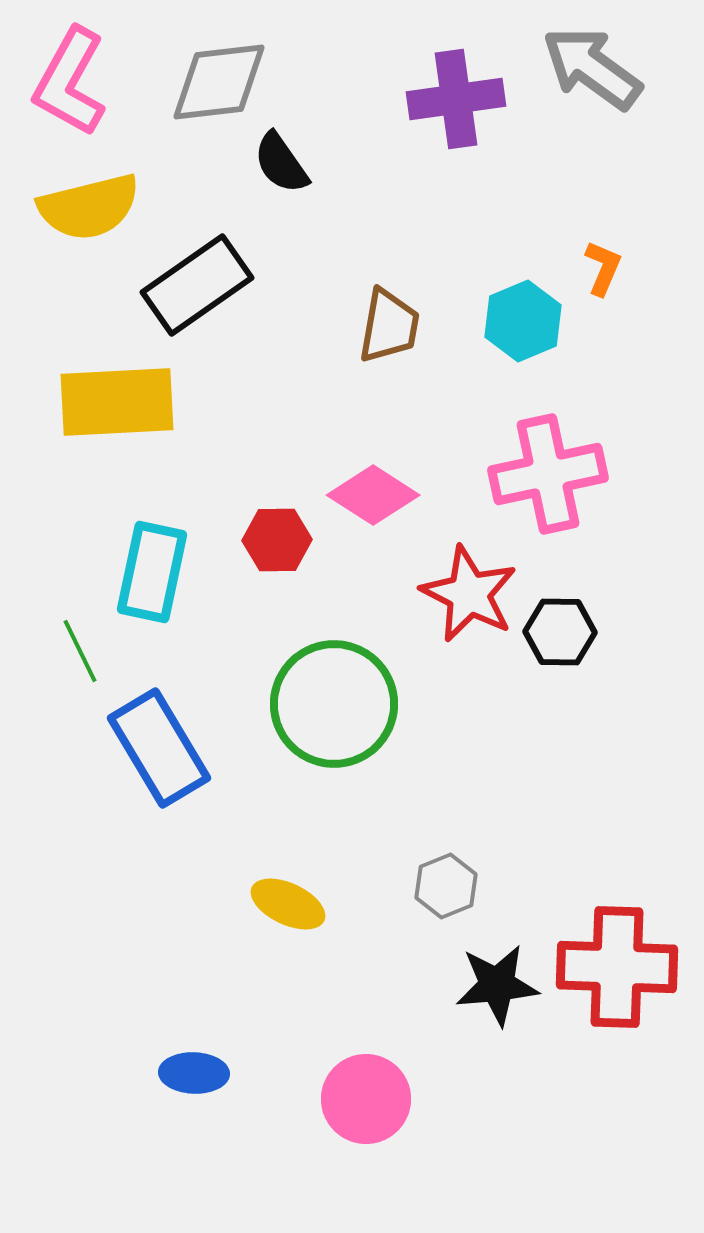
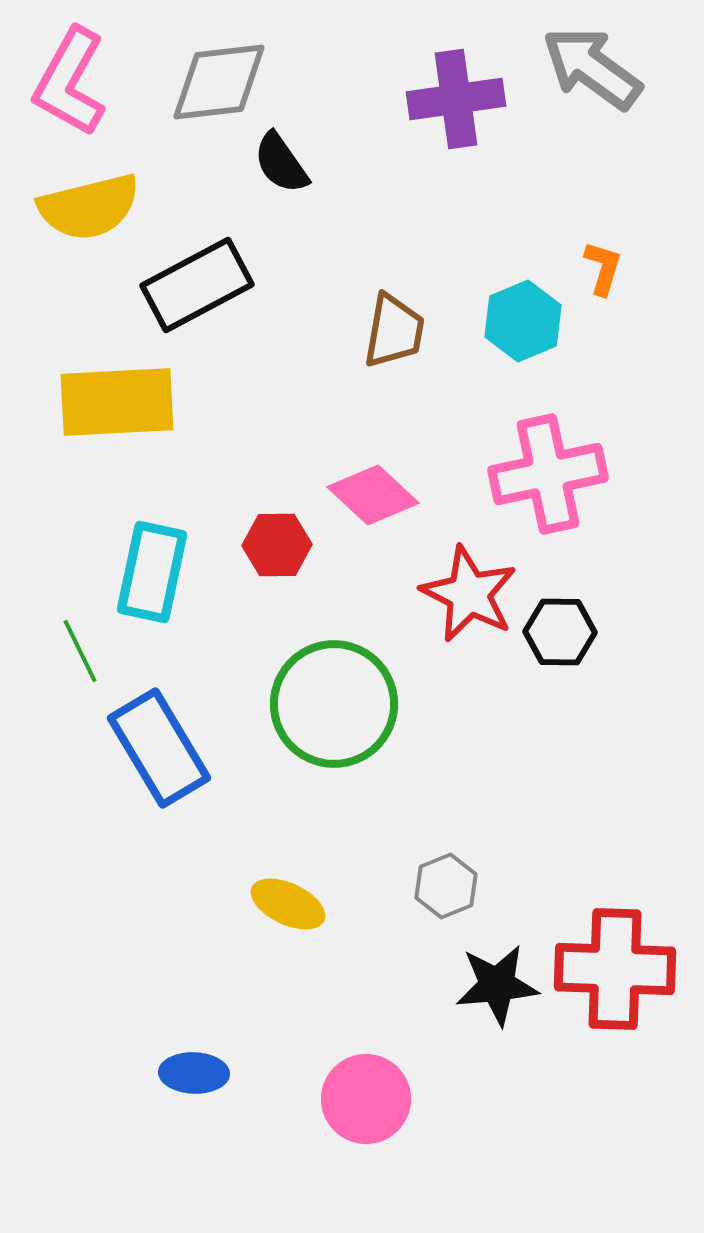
orange L-shape: rotated 6 degrees counterclockwise
black rectangle: rotated 7 degrees clockwise
brown trapezoid: moved 5 px right, 5 px down
pink diamond: rotated 10 degrees clockwise
red hexagon: moved 5 px down
red cross: moved 2 px left, 2 px down
